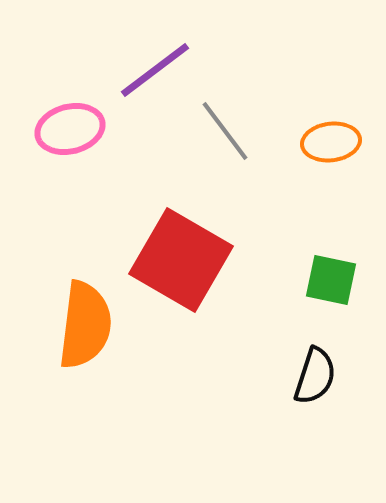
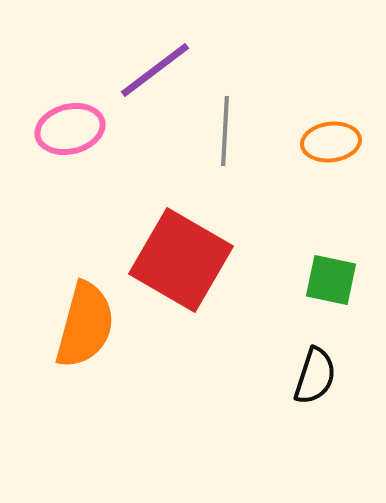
gray line: rotated 40 degrees clockwise
orange semicircle: rotated 8 degrees clockwise
